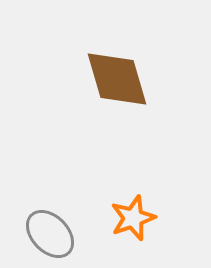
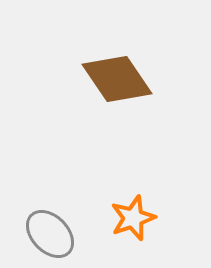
brown diamond: rotated 18 degrees counterclockwise
